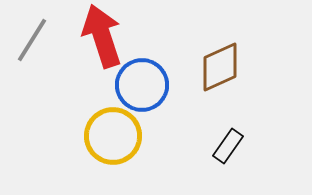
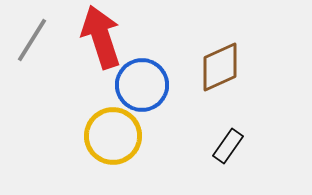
red arrow: moved 1 px left, 1 px down
